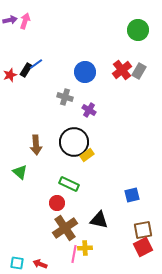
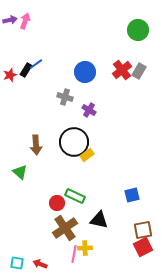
green rectangle: moved 6 px right, 12 px down
